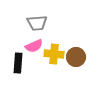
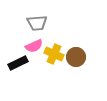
yellow cross: rotated 18 degrees clockwise
black rectangle: rotated 60 degrees clockwise
